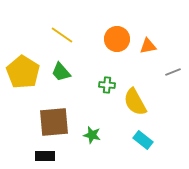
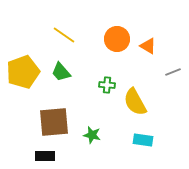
yellow line: moved 2 px right
orange triangle: rotated 42 degrees clockwise
yellow pentagon: rotated 20 degrees clockwise
cyan rectangle: rotated 30 degrees counterclockwise
